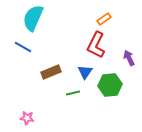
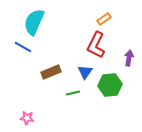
cyan semicircle: moved 1 px right, 4 px down
purple arrow: rotated 35 degrees clockwise
